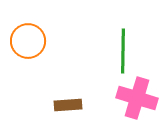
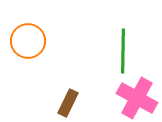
pink cross: rotated 12 degrees clockwise
brown rectangle: moved 2 px up; rotated 60 degrees counterclockwise
